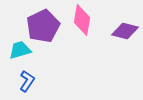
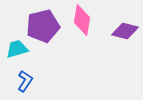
purple pentagon: rotated 12 degrees clockwise
cyan trapezoid: moved 3 px left, 1 px up
blue L-shape: moved 2 px left
